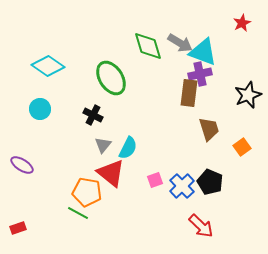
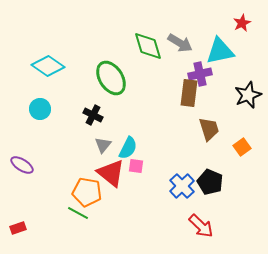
cyan triangle: moved 17 px right, 1 px up; rotated 32 degrees counterclockwise
pink square: moved 19 px left, 14 px up; rotated 28 degrees clockwise
